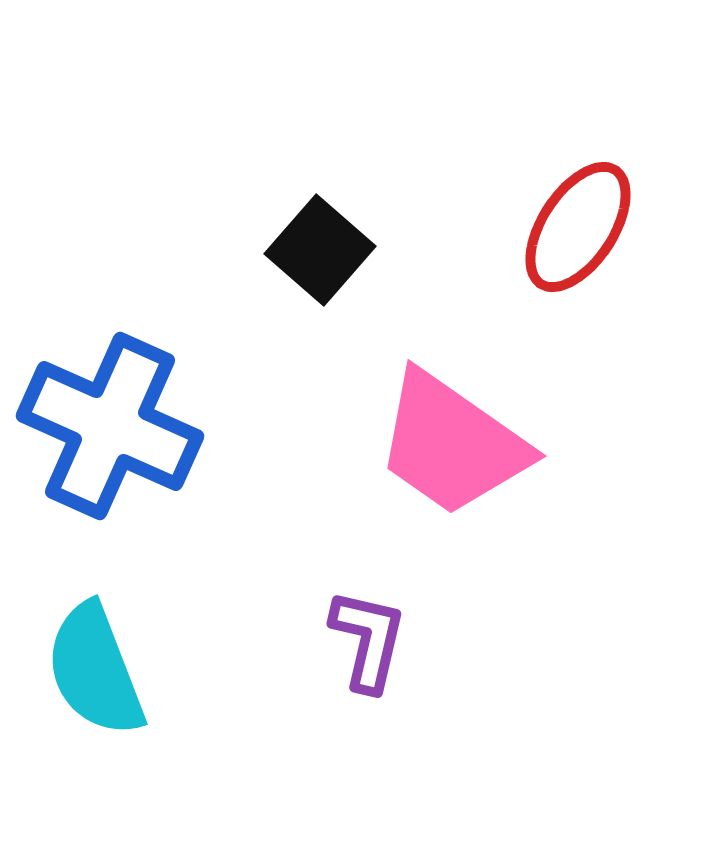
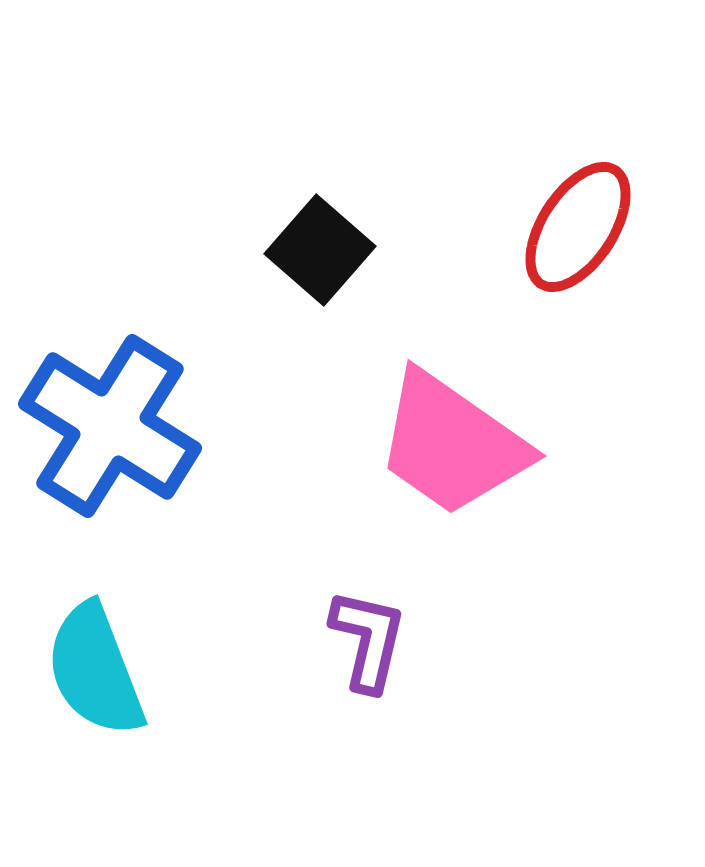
blue cross: rotated 8 degrees clockwise
